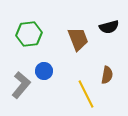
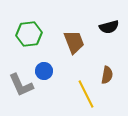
brown trapezoid: moved 4 px left, 3 px down
gray L-shape: rotated 116 degrees clockwise
